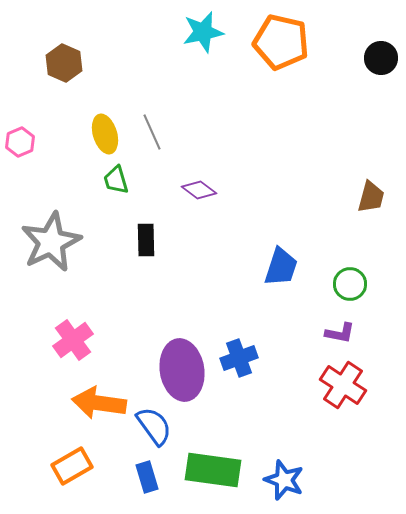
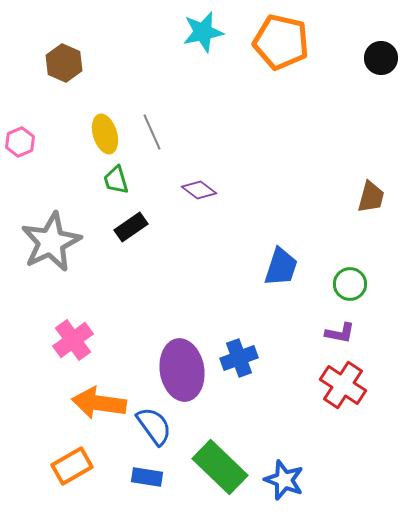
black rectangle: moved 15 px left, 13 px up; rotated 56 degrees clockwise
green rectangle: moved 7 px right, 3 px up; rotated 36 degrees clockwise
blue rectangle: rotated 64 degrees counterclockwise
